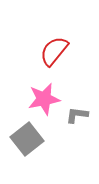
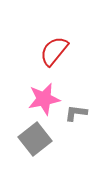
gray L-shape: moved 1 px left, 2 px up
gray square: moved 8 px right
